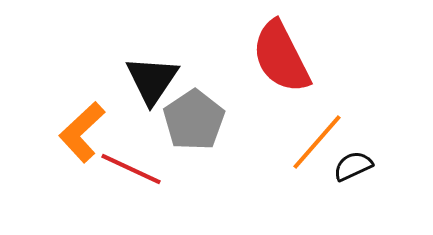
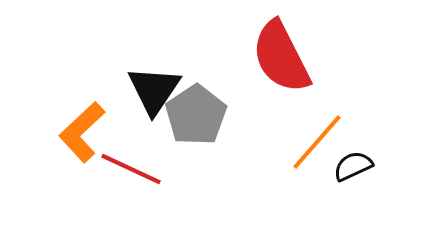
black triangle: moved 2 px right, 10 px down
gray pentagon: moved 2 px right, 5 px up
